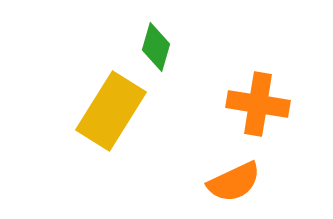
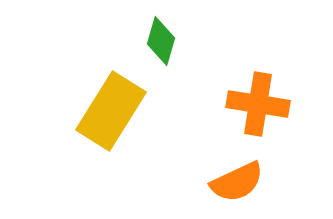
green diamond: moved 5 px right, 6 px up
orange semicircle: moved 3 px right
